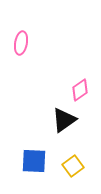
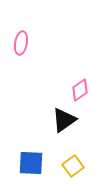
blue square: moved 3 px left, 2 px down
